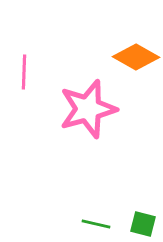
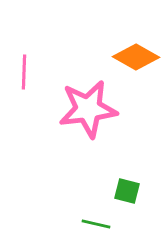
pink star: rotated 8 degrees clockwise
green square: moved 16 px left, 33 px up
